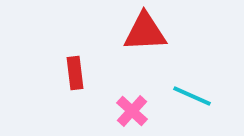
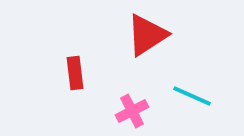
red triangle: moved 2 px right, 3 px down; rotated 30 degrees counterclockwise
pink cross: rotated 20 degrees clockwise
